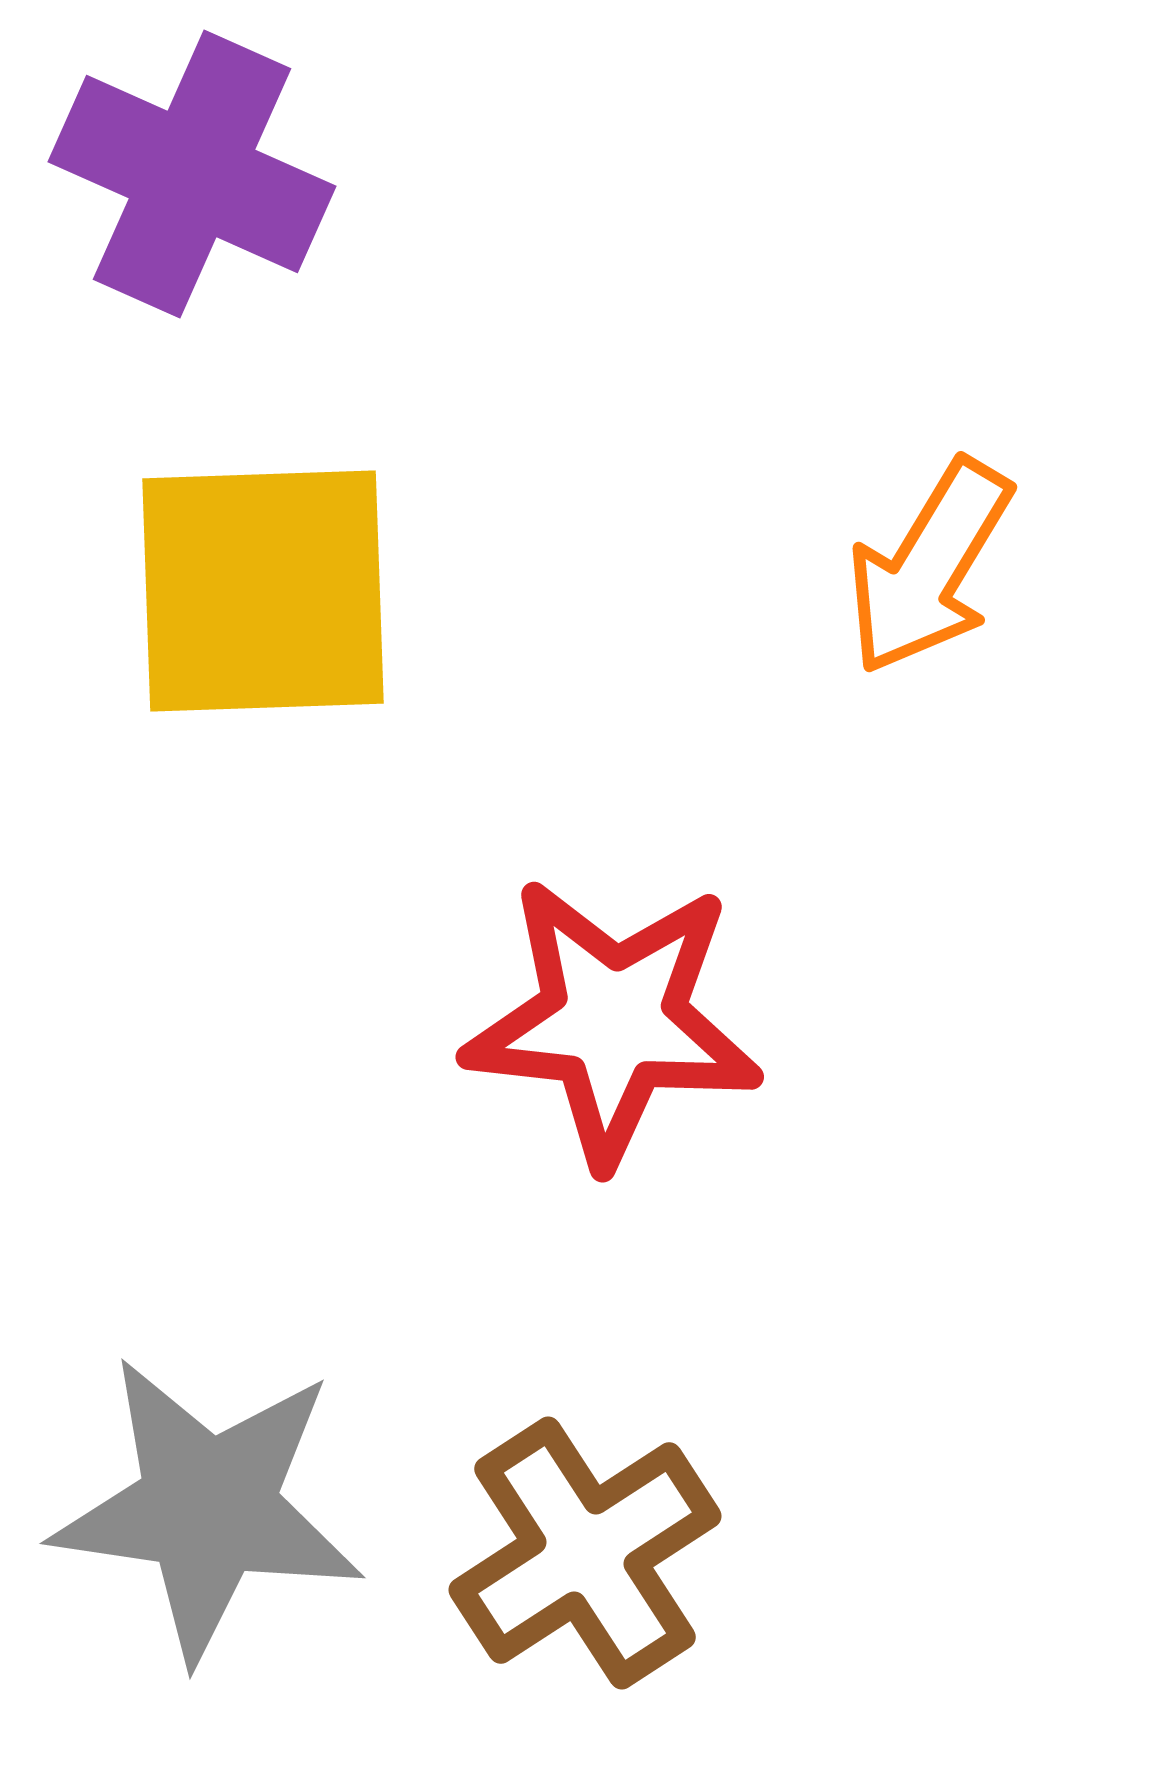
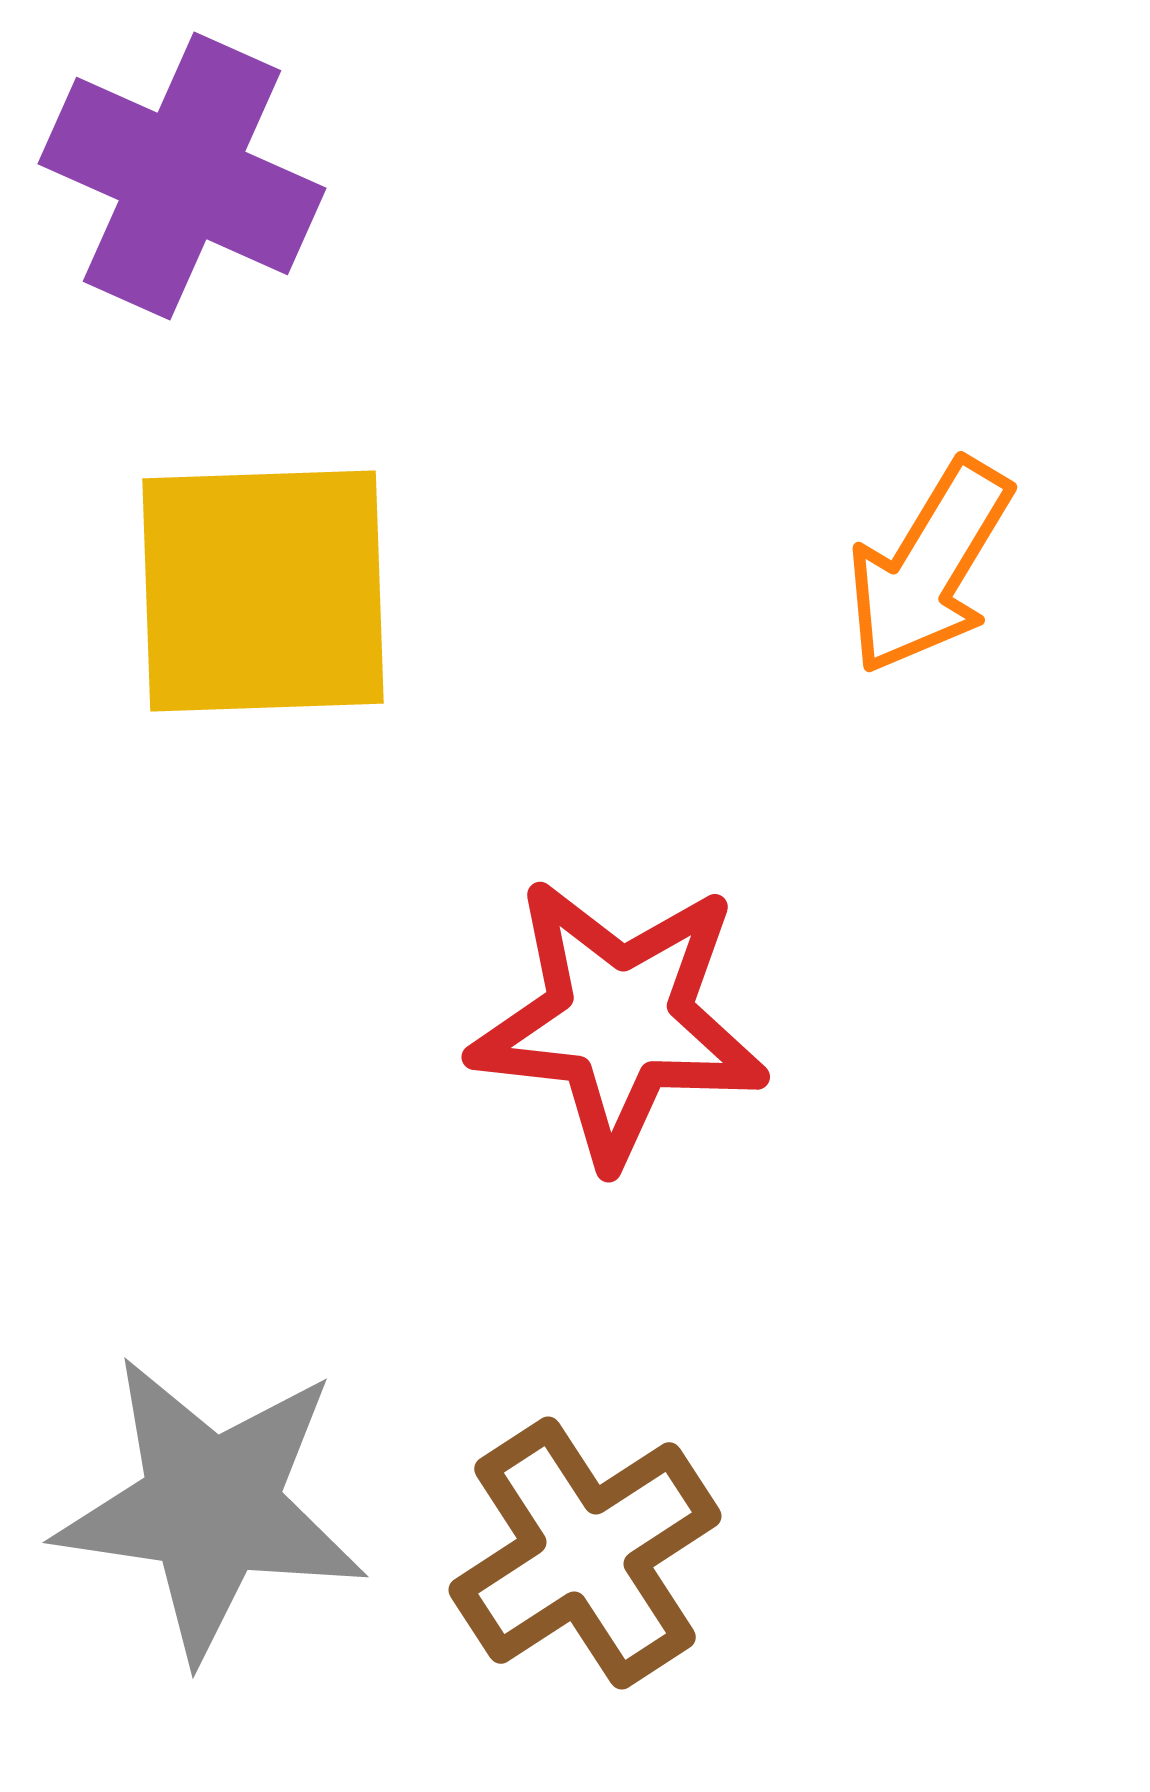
purple cross: moved 10 px left, 2 px down
red star: moved 6 px right
gray star: moved 3 px right, 1 px up
